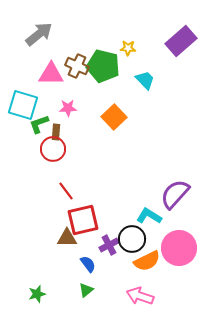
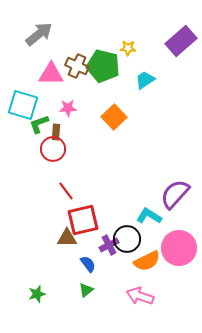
cyan trapezoid: rotated 80 degrees counterclockwise
black circle: moved 5 px left
